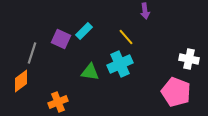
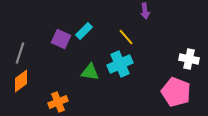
gray line: moved 12 px left
